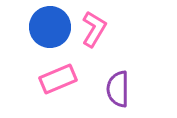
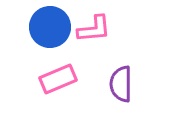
pink L-shape: rotated 54 degrees clockwise
purple semicircle: moved 3 px right, 5 px up
